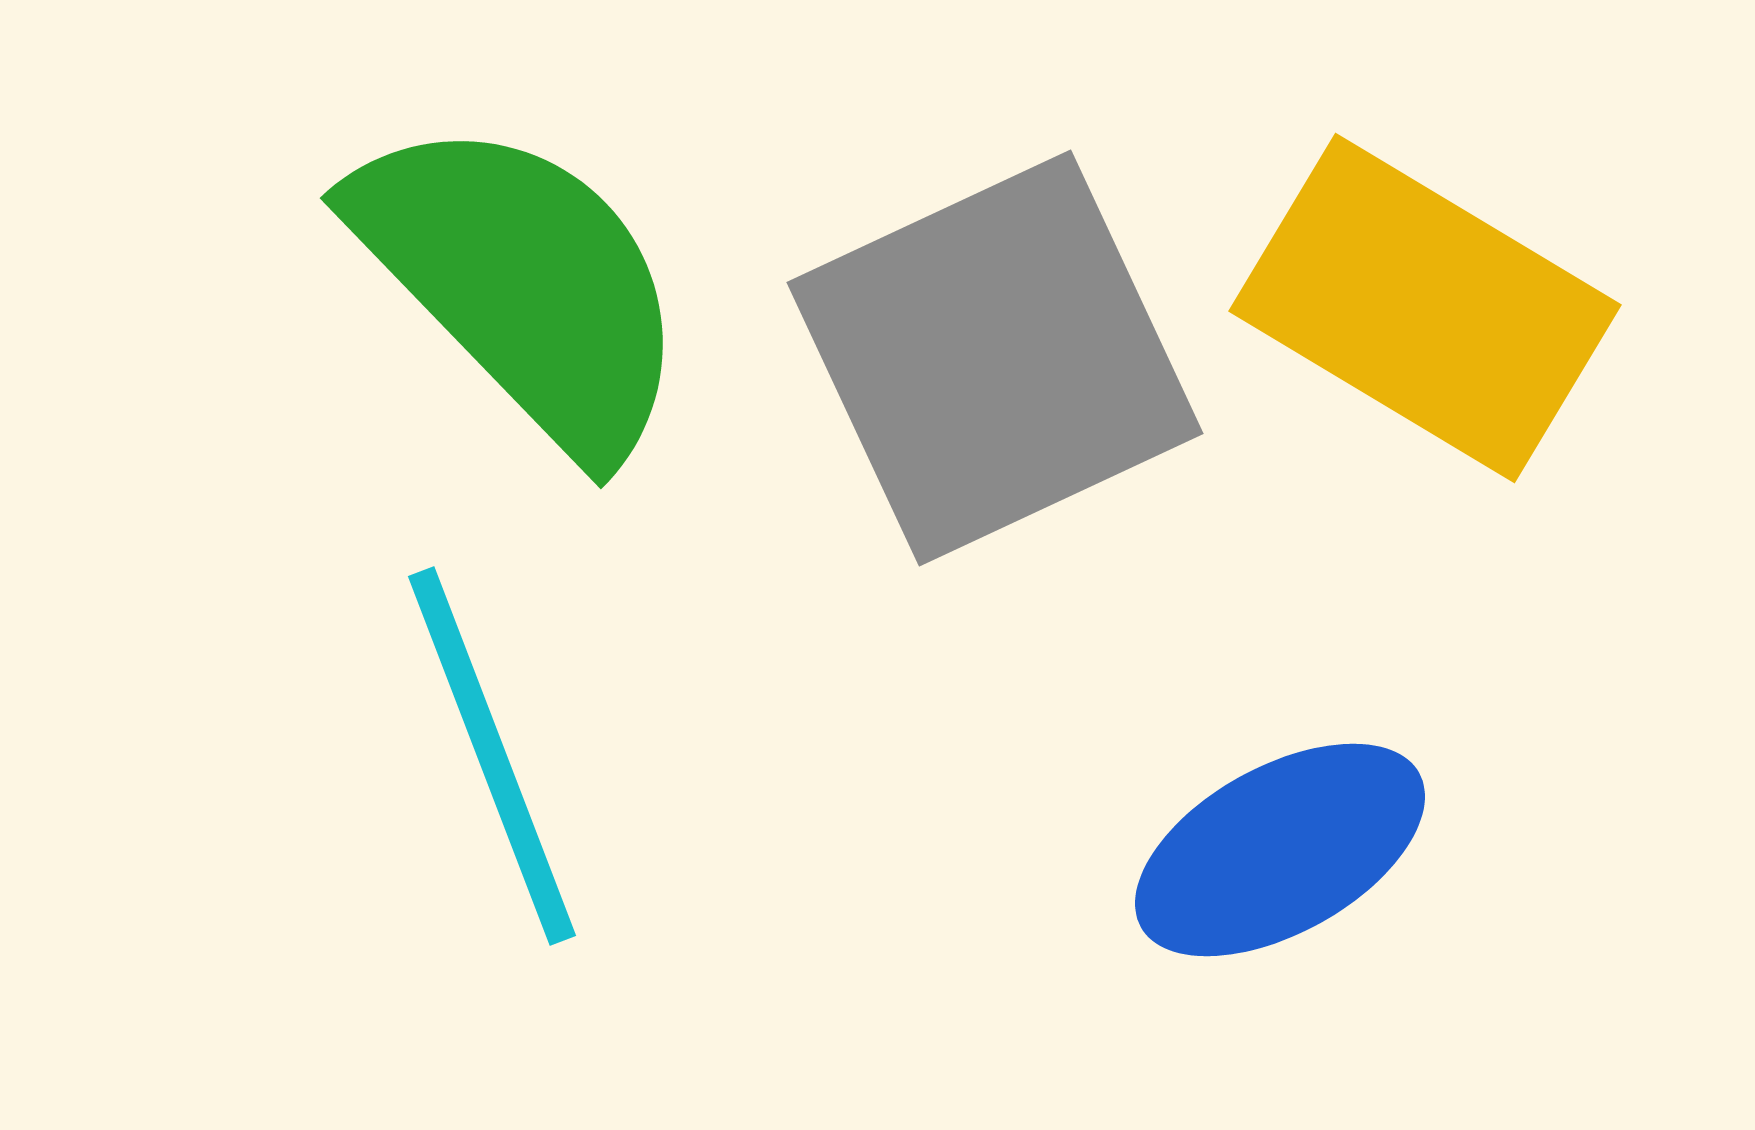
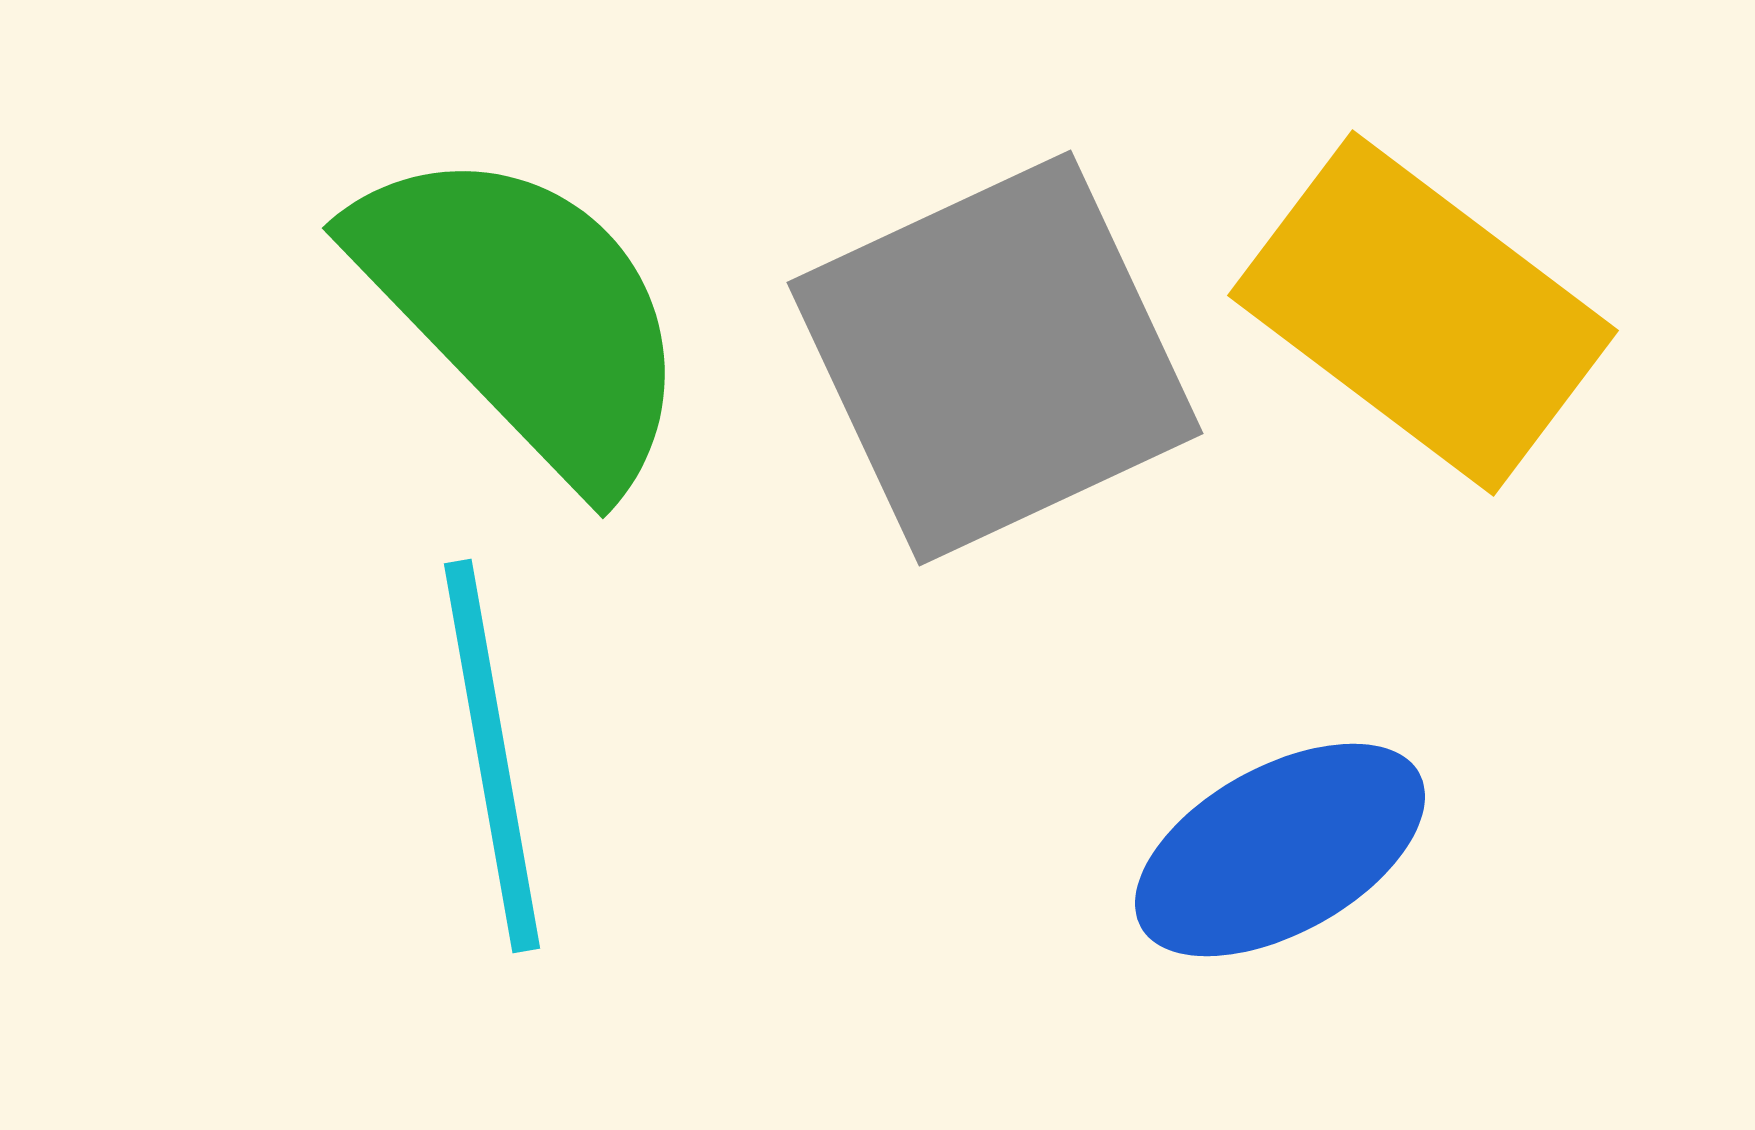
green semicircle: moved 2 px right, 30 px down
yellow rectangle: moved 2 px left, 5 px down; rotated 6 degrees clockwise
cyan line: rotated 11 degrees clockwise
